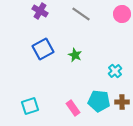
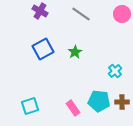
green star: moved 3 px up; rotated 16 degrees clockwise
